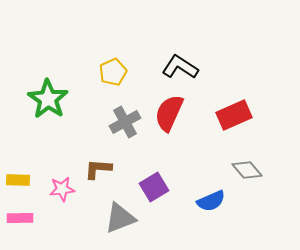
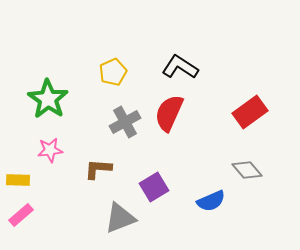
red rectangle: moved 16 px right, 3 px up; rotated 12 degrees counterclockwise
pink star: moved 12 px left, 39 px up
pink rectangle: moved 1 px right, 3 px up; rotated 40 degrees counterclockwise
